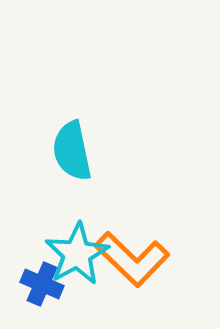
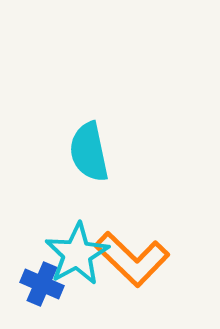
cyan semicircle: moved 17 px right, 1 px down
